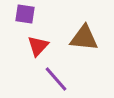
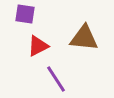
red triangle: rotated 20 degrees clockwise
purple line: rotated 8 degrees clockwise
